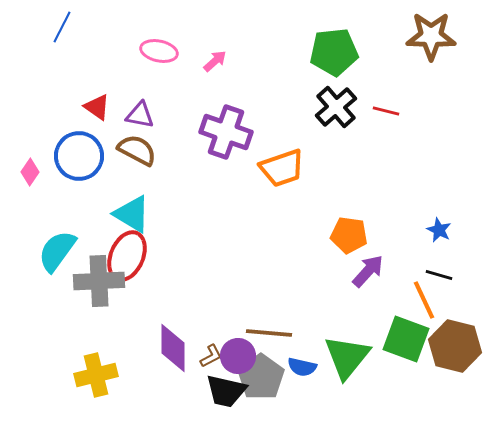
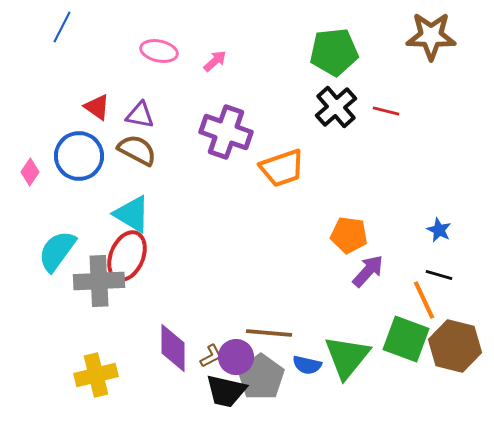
purple circle: moved 2 px left, 1 px down
blue semicircle: moved 5 px right, 2 px up
